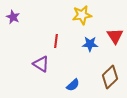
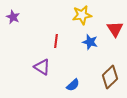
red triangle: moved 7 px up
blue star: moved 2 px up; rotated 14 degrees clockwise
purple triangle: moved 1 px right, 3 px down
